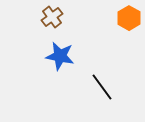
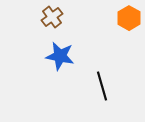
black line: moved 1 px up; rotated 20 degrees clockwise
